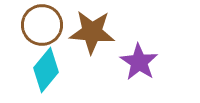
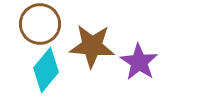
brown circle: moved 2 px left, 1 px up
brown star: moved 14 px down
